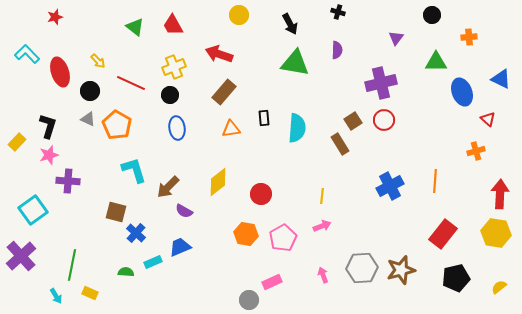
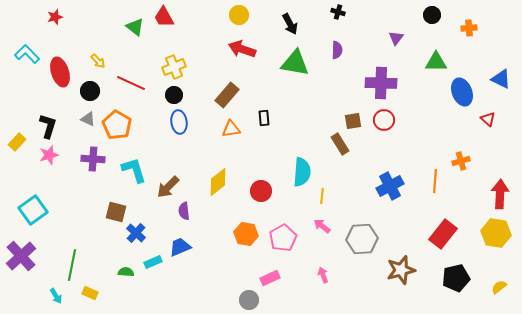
red trapezoid at (173, 25): moved 9 px left, 8 px up
orange cross at (469, 37): moved 9 px up
red arrow at (219, 54): moved 23 px right, 5 px up
purple cross at (381, 83): rotated 16 degrees clockwise
brown rectangle at (224, 92): moved 3 px right, 3 px down
black circle at (170, 95): moved 4 px right
brown square at (353, 121): rotated 24 degrees clockwise
blue ellipse at (177, 128): moved 2 px right, 6 px up
cyan semicircle at (297, 128): moved 5 px right, 44 px down
orange cross at (476, 151): moved 15 px left, 10 px down
purple cross at (68, 181): moved 25 px right, 22 px up
red circle at (261, 194): moved 3 px up
purple semicircle at (184, 211): rotated 54 degrees clockwise
pink arrow at (322, 226): rotated 120 degrees counterclockwise
gray hexagon at (362, 268): moved 29 px up
pink rectangle at (272, 282): moved 2 px left, 4 px up
